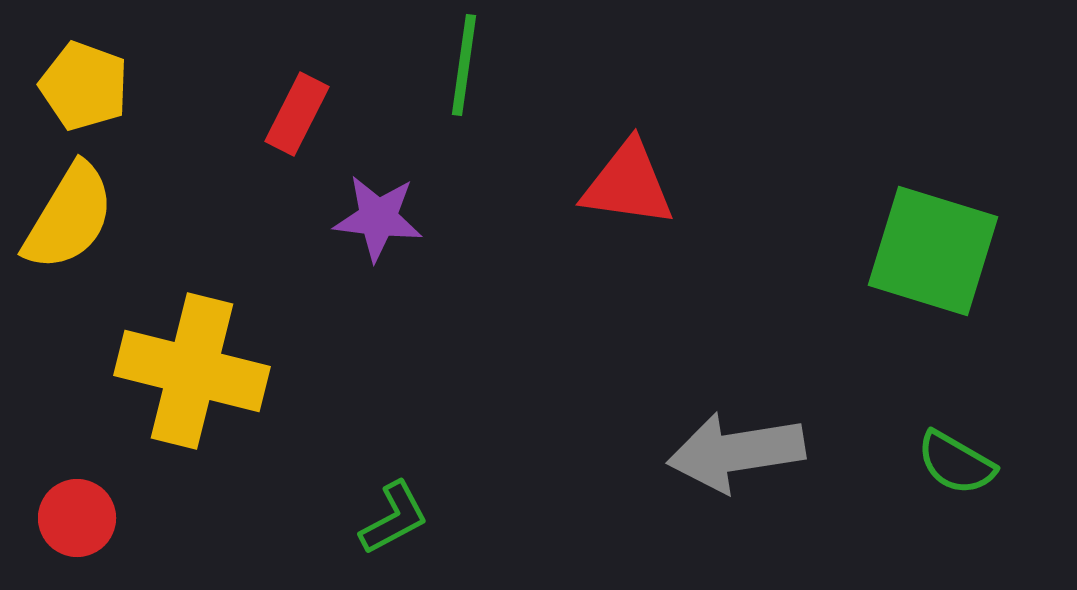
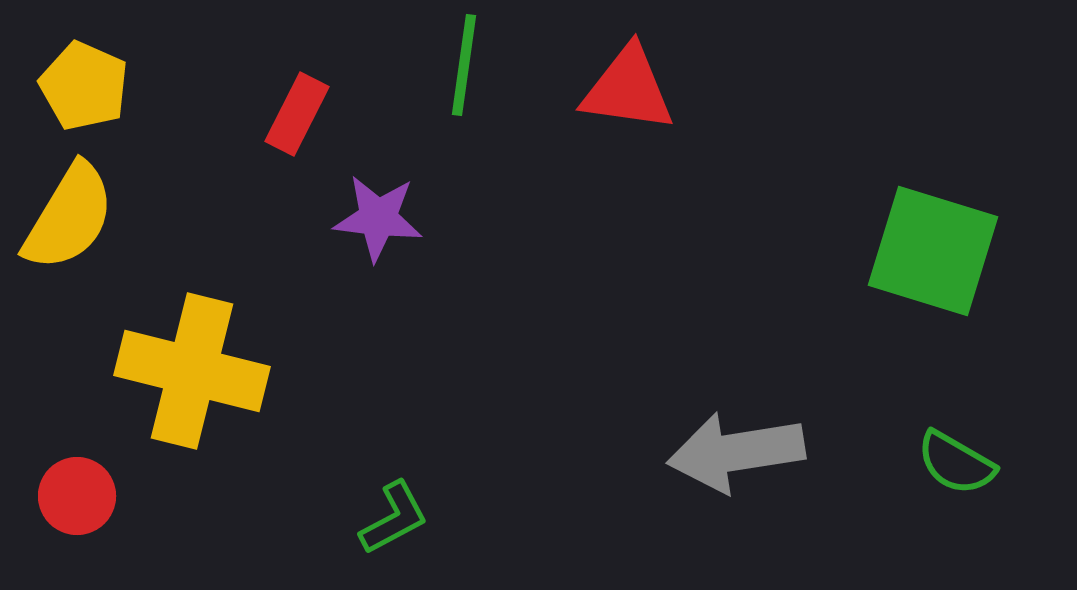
yellow pentagon: rotated 4 degrees clockwise
red triangle: moved 95 px up
red circle: moved 22 px up
